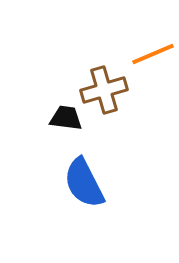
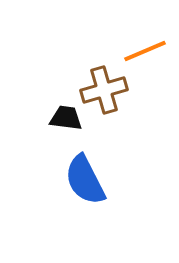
orange line: moved 8 px left, 3 px up
blue semicircle: moved 1 px right, 3 px up
